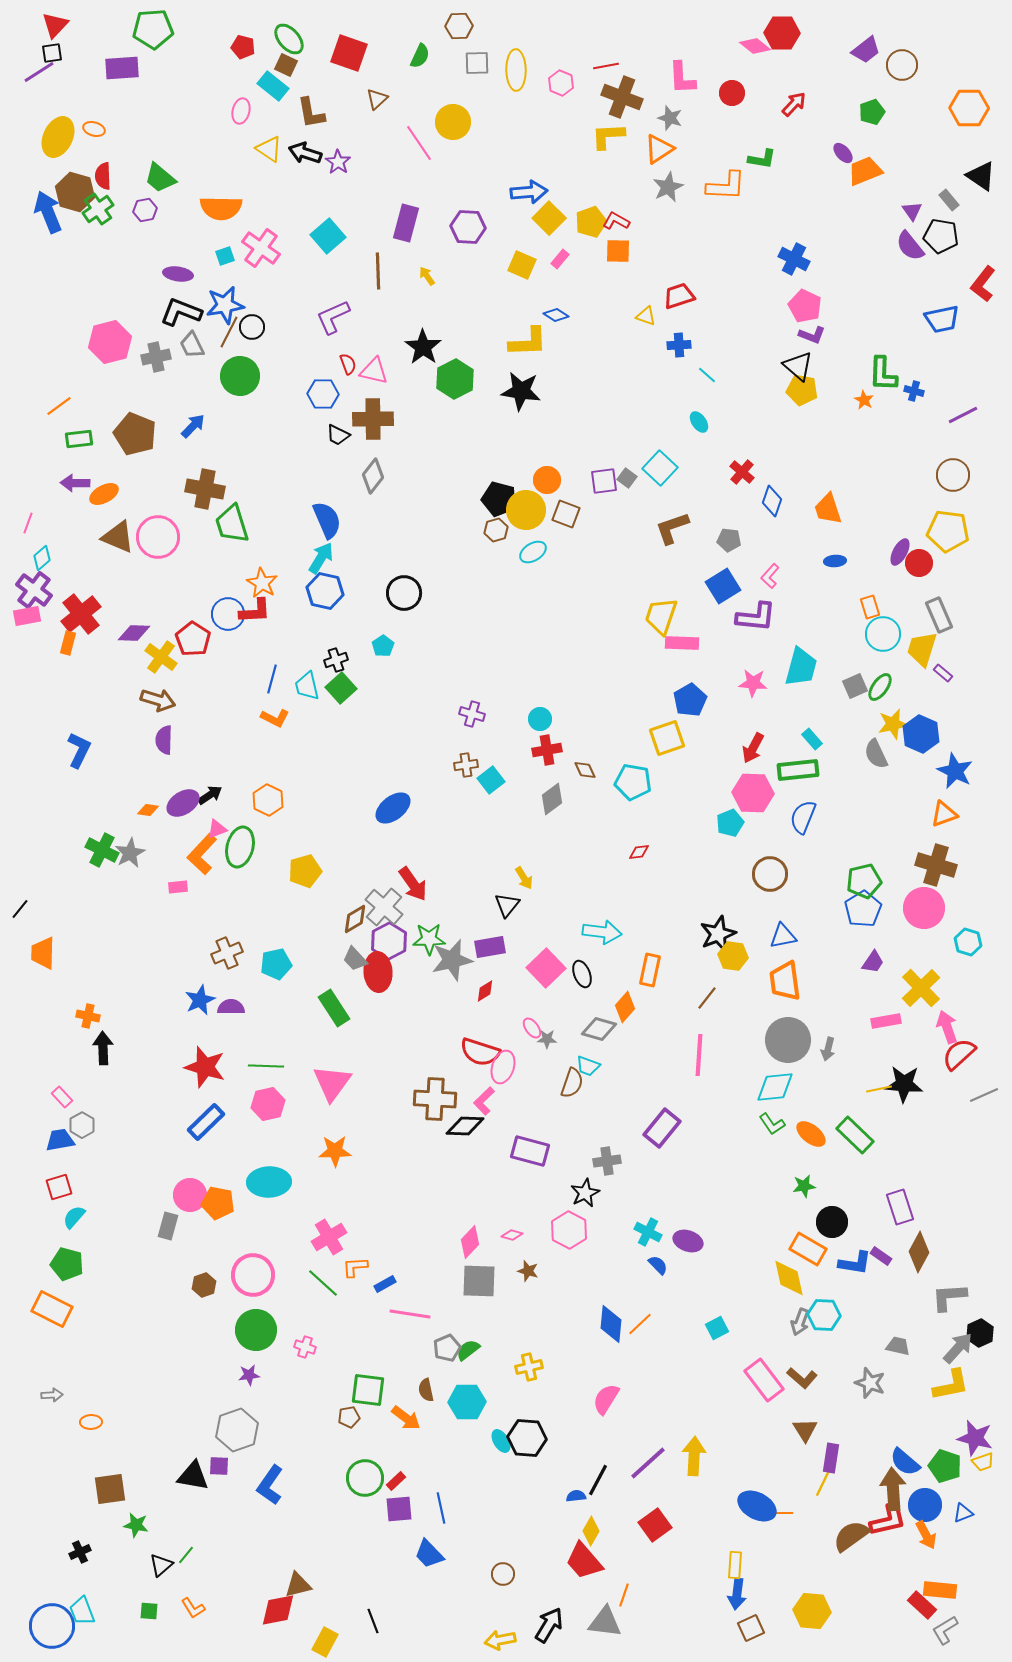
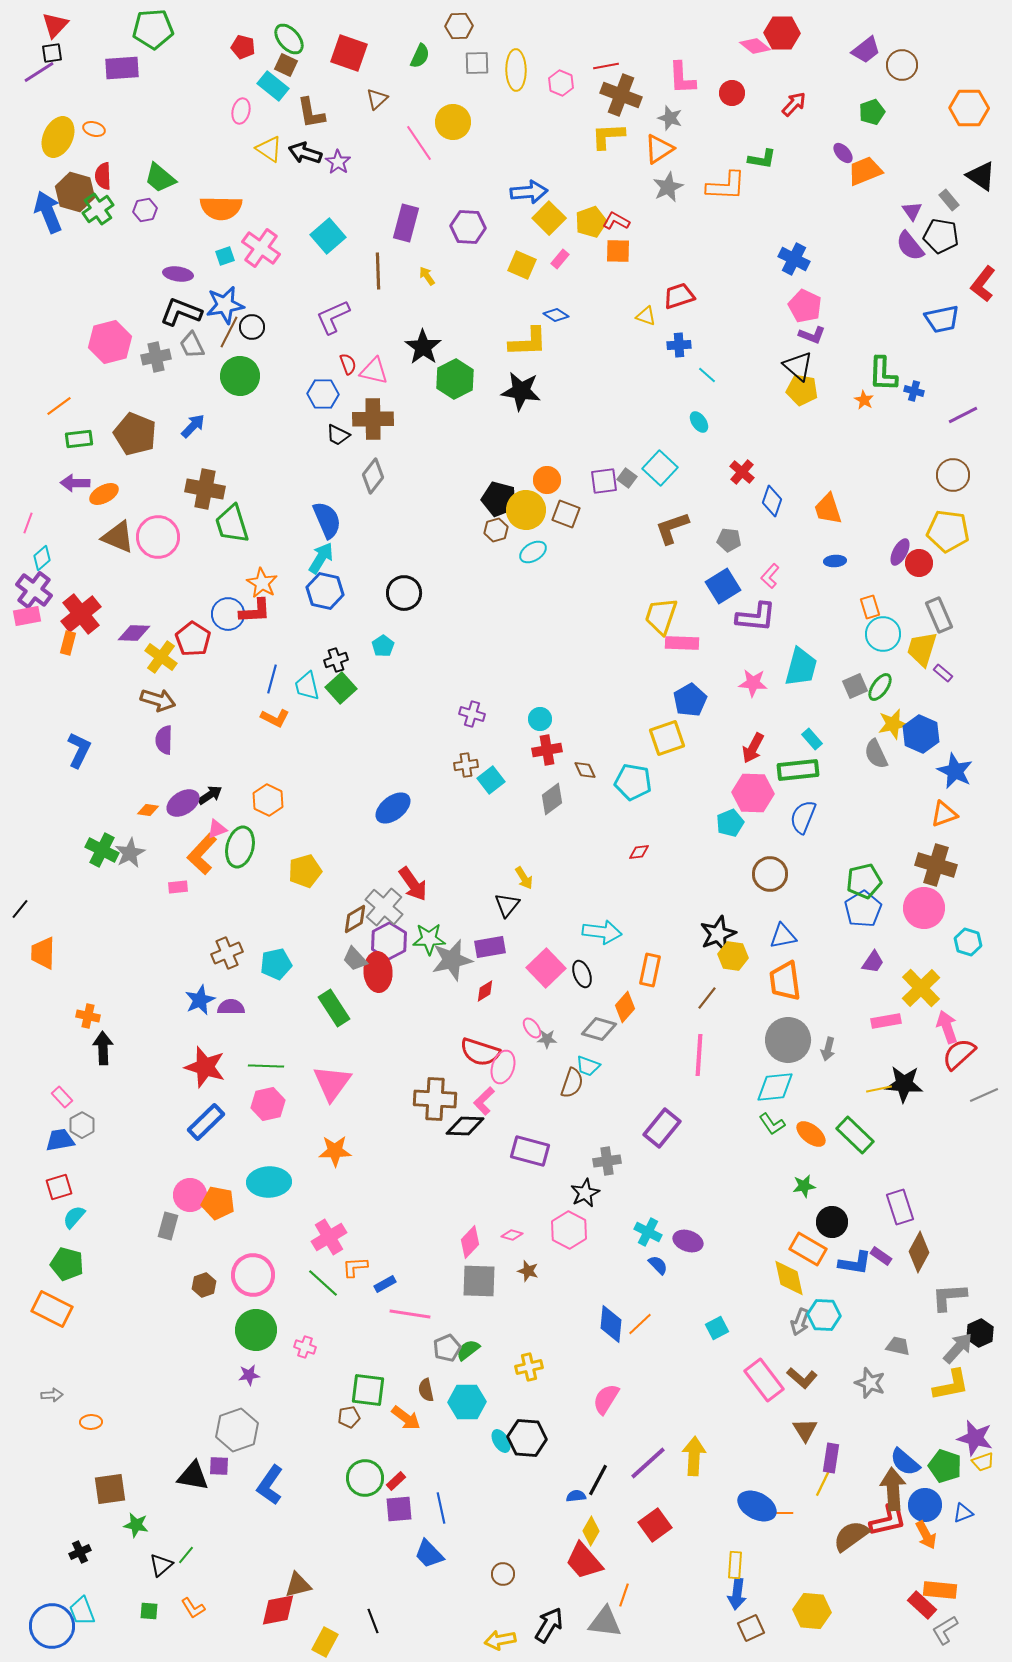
brown cross at (622, 97): moved 1 px left, 2 px up
